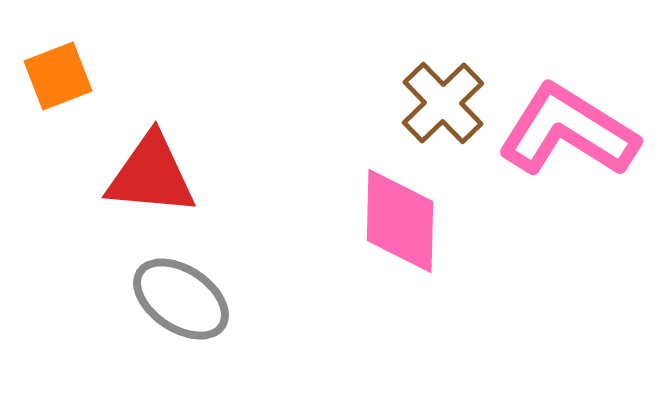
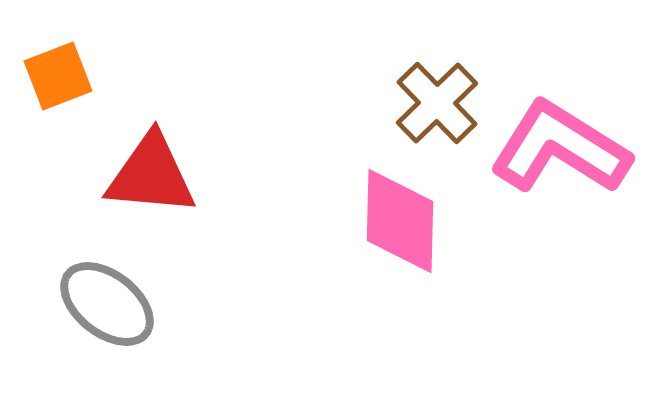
brown cross: moved 6 px left
pink L-shape: moved 8 px left, 17 px down
gray ellipse: moved 74 px left, 5 px down; rotated 4 degrees clockwise
